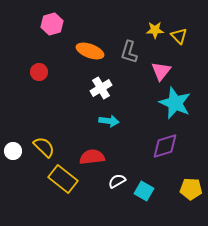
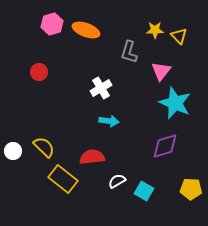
orange ellipse: moved 4 px left, 21 px up
